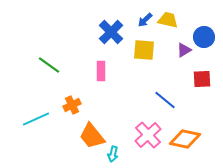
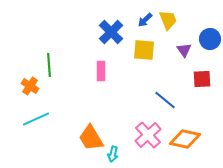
yellow trapezoid: rotated 55 degrees clockwise
blue circle: moved 6 px right, 2 px down
purple triangle: rotated 35 degrees counterclockwise
green line: rotated 50 degrees clockwise
orange cross: moved 42 px left, 19 px up; rotated 30 degrees counterclockwise
orange trapezoid: moved 1 px left, 2 px down; rotated 8 degrees clockwise
